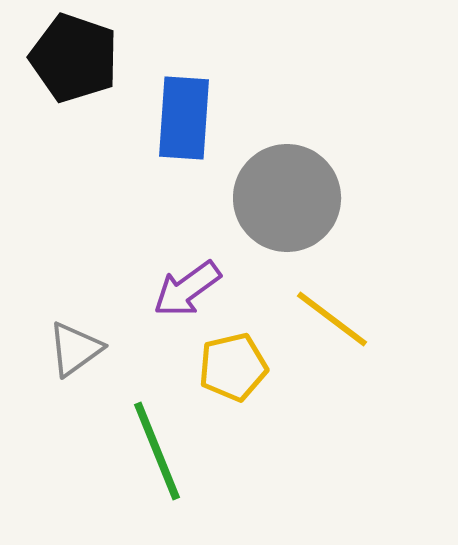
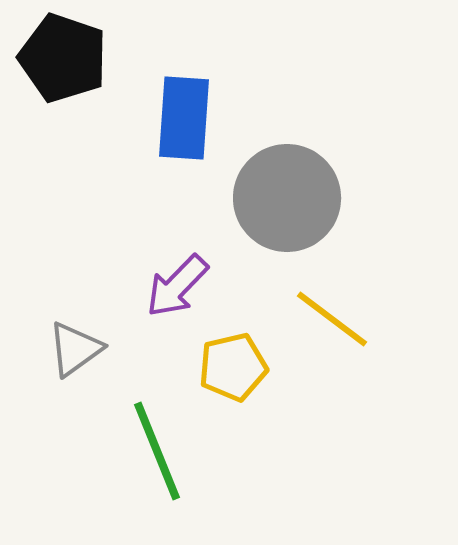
black pentagon: moved 11 px left
purple arrow: moved 10 px left, 3 px up; rotated 10 degrees counterclockwise
